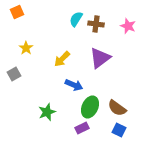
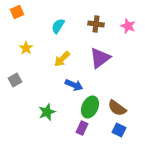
cyan semicircle: moved 18 px left, 7 px down
gray square: moved 1 px right, 6 px down
purple rectangle: rotated 40 degrees counterclockwise
